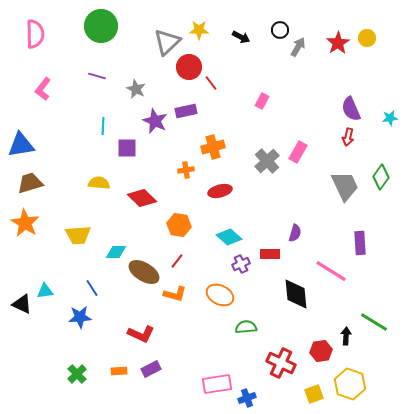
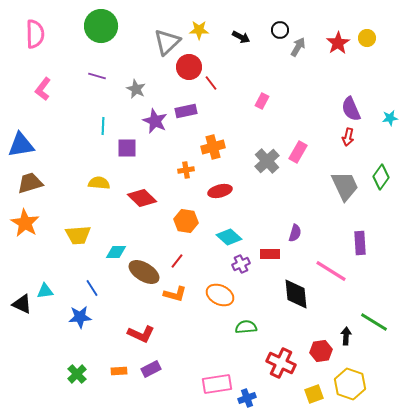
orange hexagon at (179, 225): moved 7 px right, 4 px up
